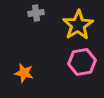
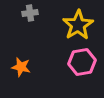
gray cross: moved 6 px left
orange star: moved 3 px left, 6 px up
